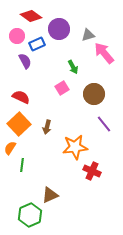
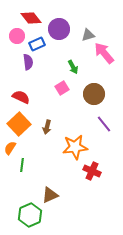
red diamond: moved 2 px down; rotated 15 degrees clockwise
purple semicircle: moved 3 px right, 1 px down; rotated 21 degrees clockwise
